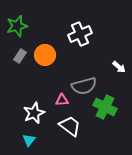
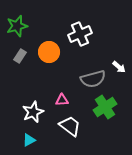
orange circle: moved 4 px right, 3 px up
gray semicircle: moved 9 px right, 7 px up
green cross: rotated 30 degrees clockwise
white star: moved 1 px left, 1 px up
cyan triangle: rotated 24 degrees clockwise
